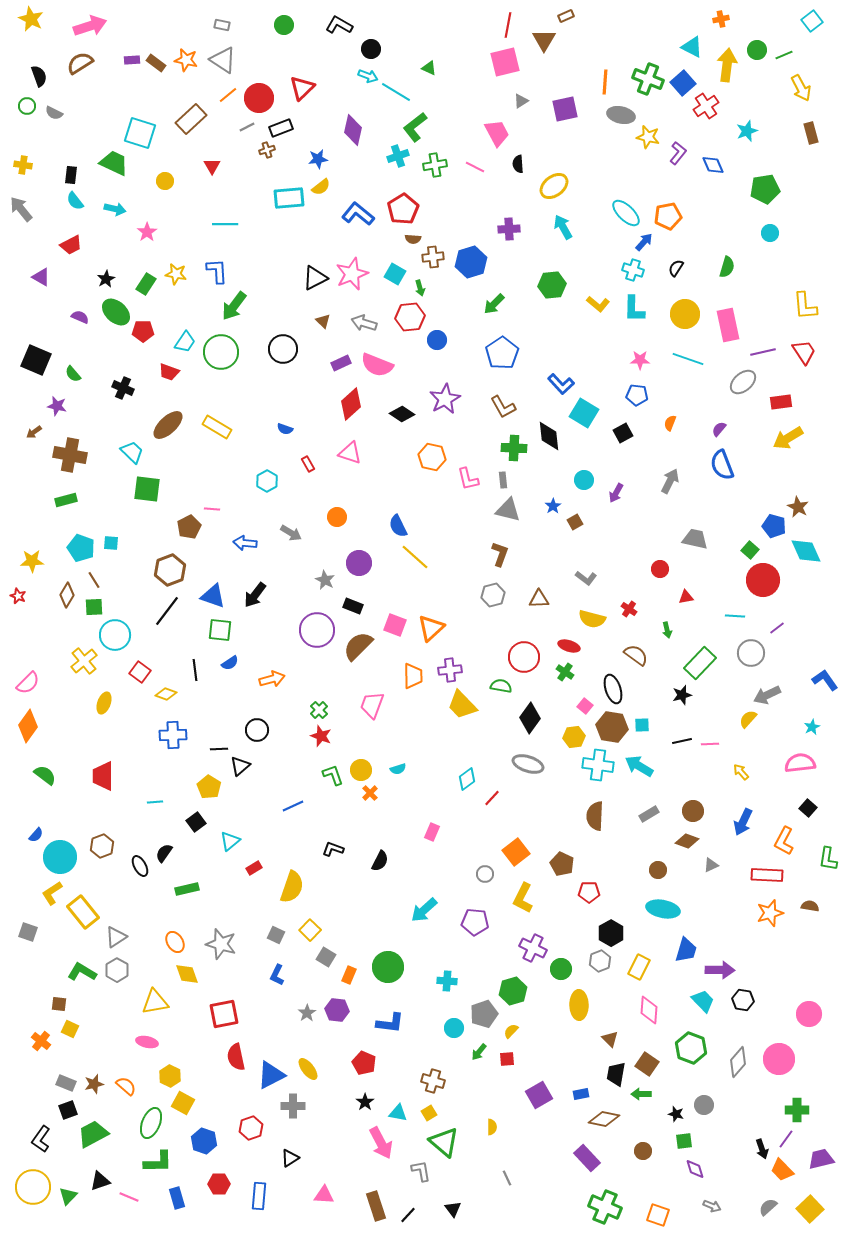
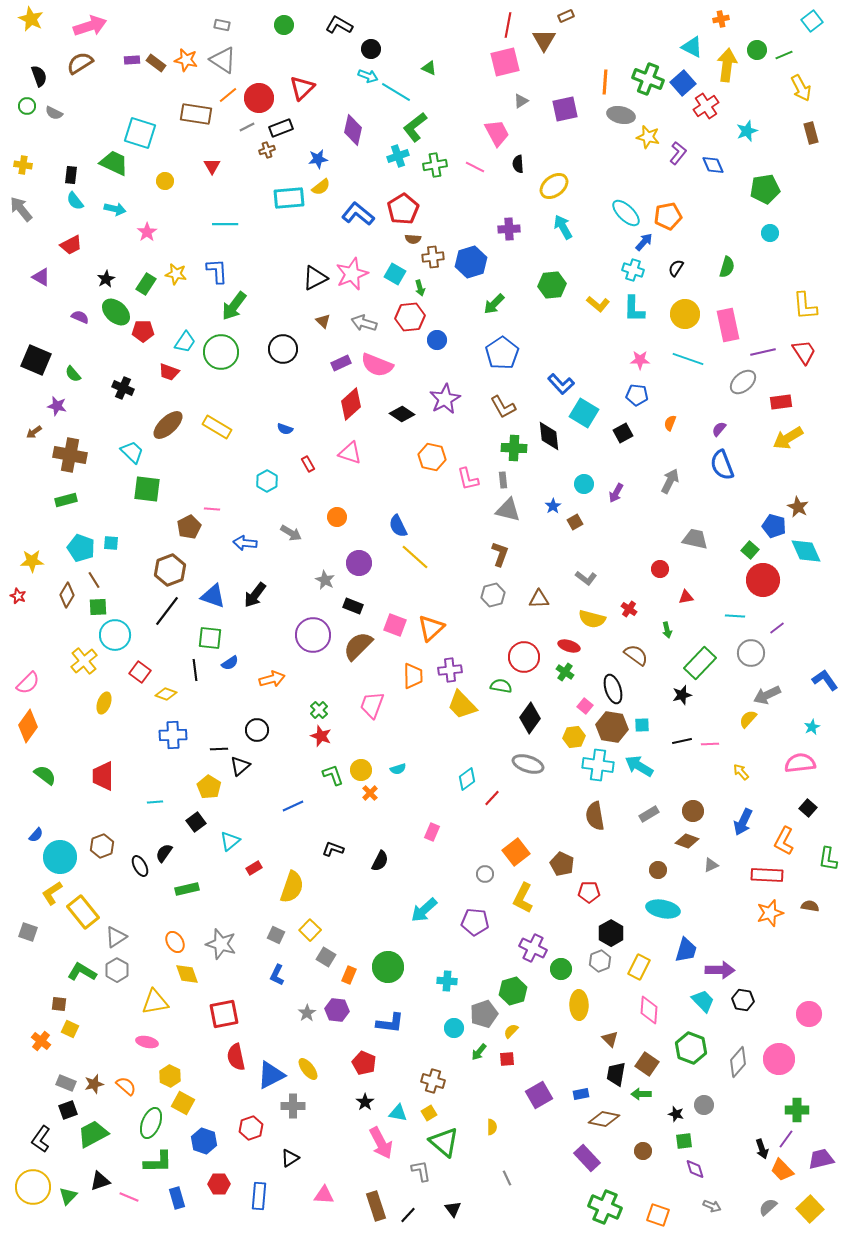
brown rectangle at (191, 119): moved 5 px right, 5 px up; rotated 52 degrees clockwise
cyan circle at (584, 480): moved 4 px down
green square at (94, 607): moved 4 px right
green square at (220, 630): moved 10 px left, 8 px down
purple circle at (317, 630): moved 4 px left, 5 px down
brown semicircle at (595, 816): rotated 12 degrees counterclockwise
